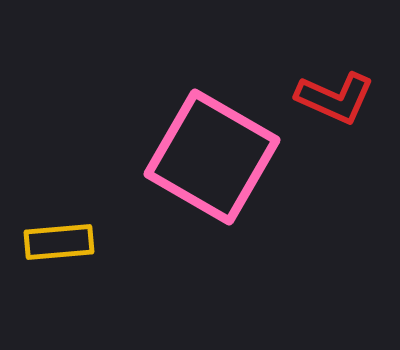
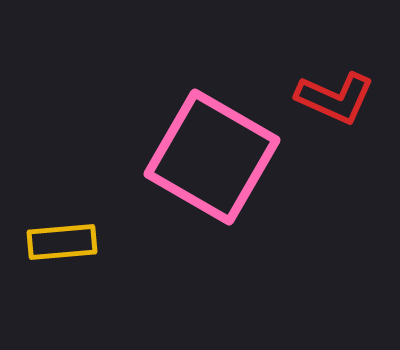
yellow rectangle: moved 3 px right
